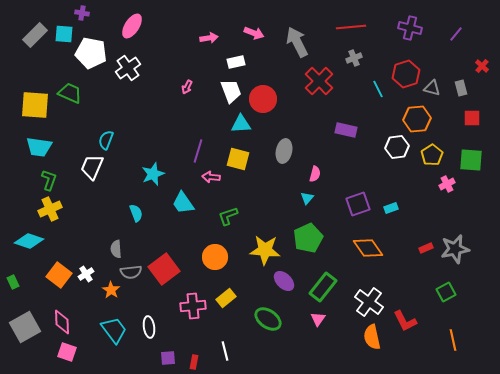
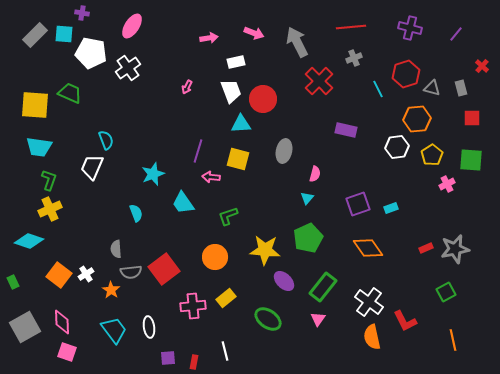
cyan semicircle at (106, 140): rotated 138 degrees clockwise
